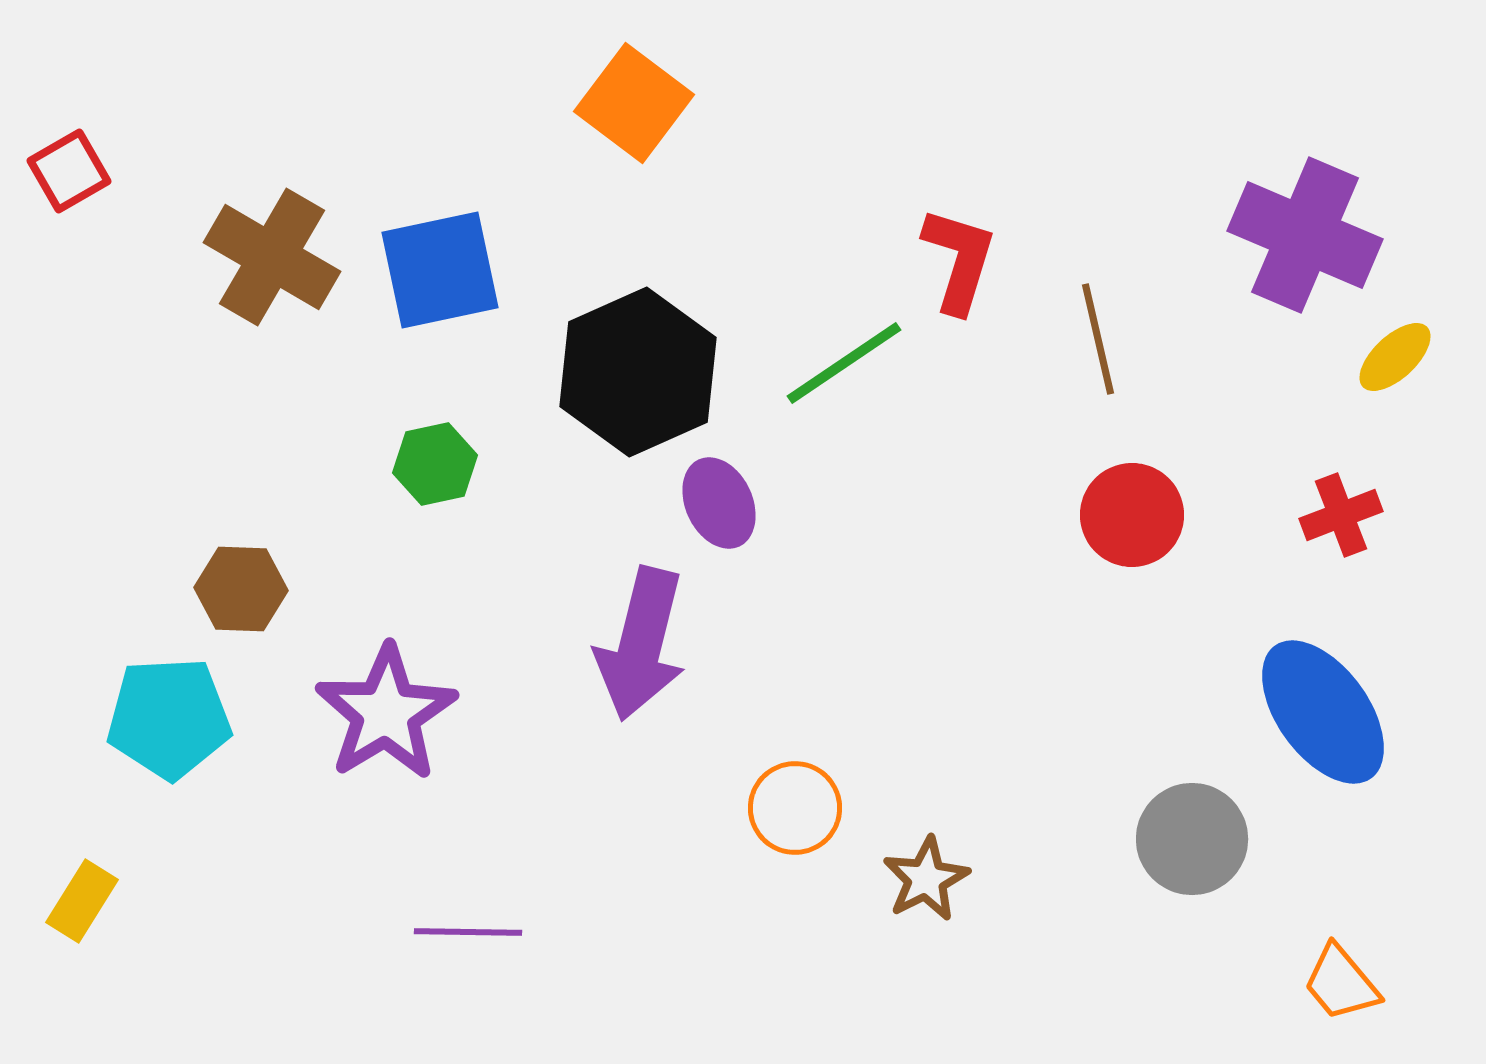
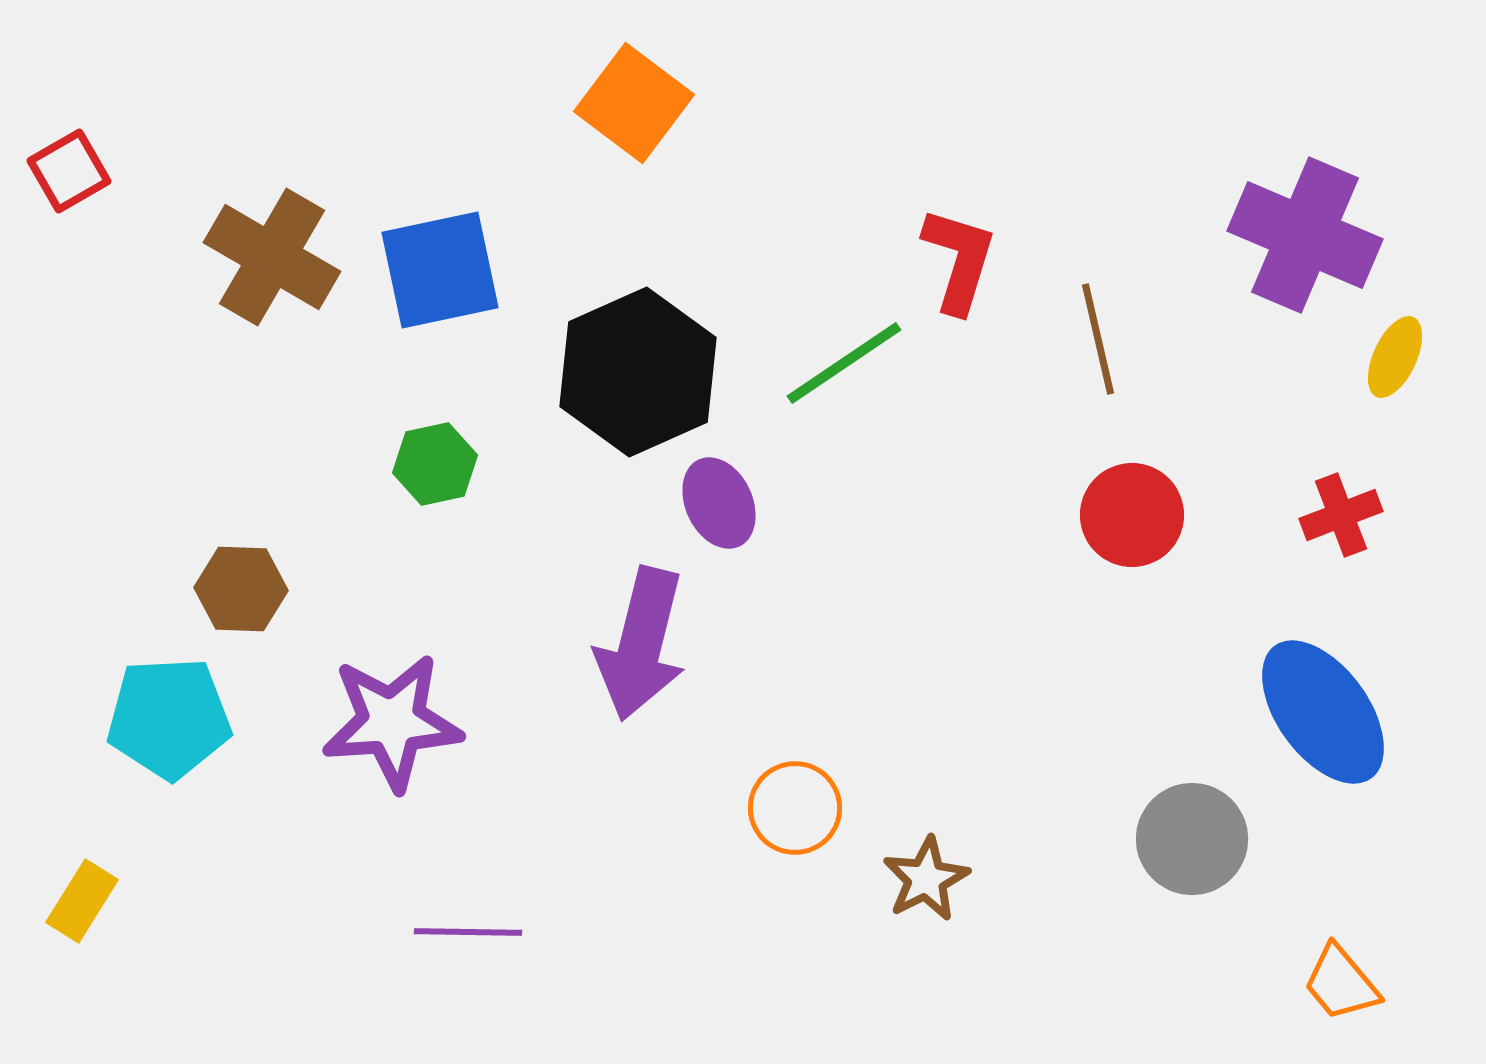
yellow ellipse: rotated 22 degrees counterclockwise
purple star: moved 6 px right, 9 px down; rotated 27 degrees clockwise
